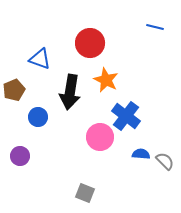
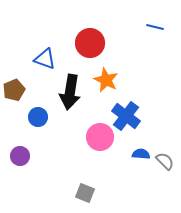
blue triangle: moved 5 px right
